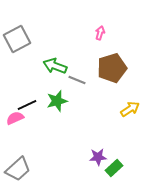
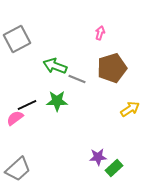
gray line: moved 1 px up
green star: rotated 15 degrees clockwise
pink semicircle: rotated 12 degrees counterclockwise
